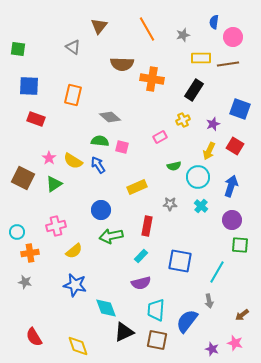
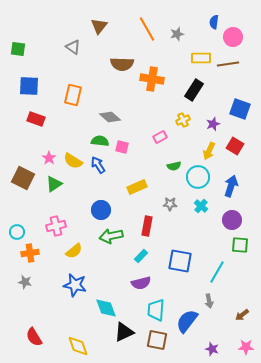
gray star at (183, 35): moved 6 px left, 1 px up
pink star at (235, 343): moved 11 px right, 4 px down; rotated 14 degrees counterclockwise
